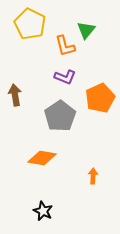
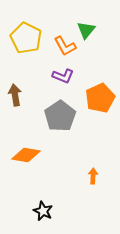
yellow pentagon: moved 4 px left, 14 px down
orange L-shape: rotated 15 degrees counterclockwise
purple L-shape: moved 2 px left, 1 px up
orange diamond: moved 16 px left, 3 px up
